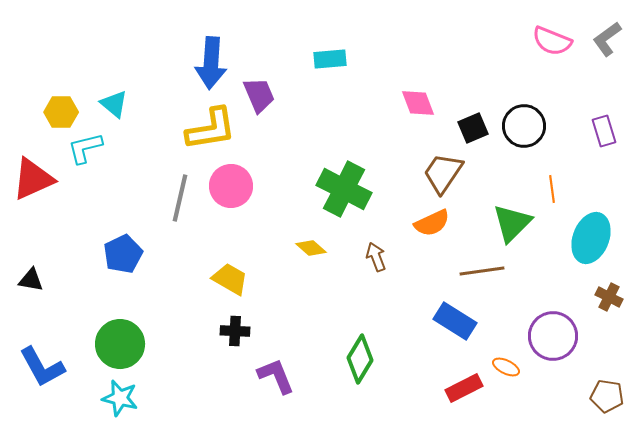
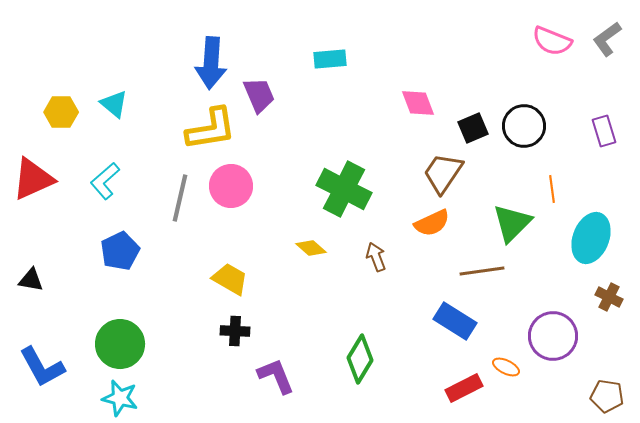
cyan L-shape: moved 20 px right, 33 px down; rotated 27 degrees counterclockwise
blue pentagon: moved 3 px left, 3 px up
